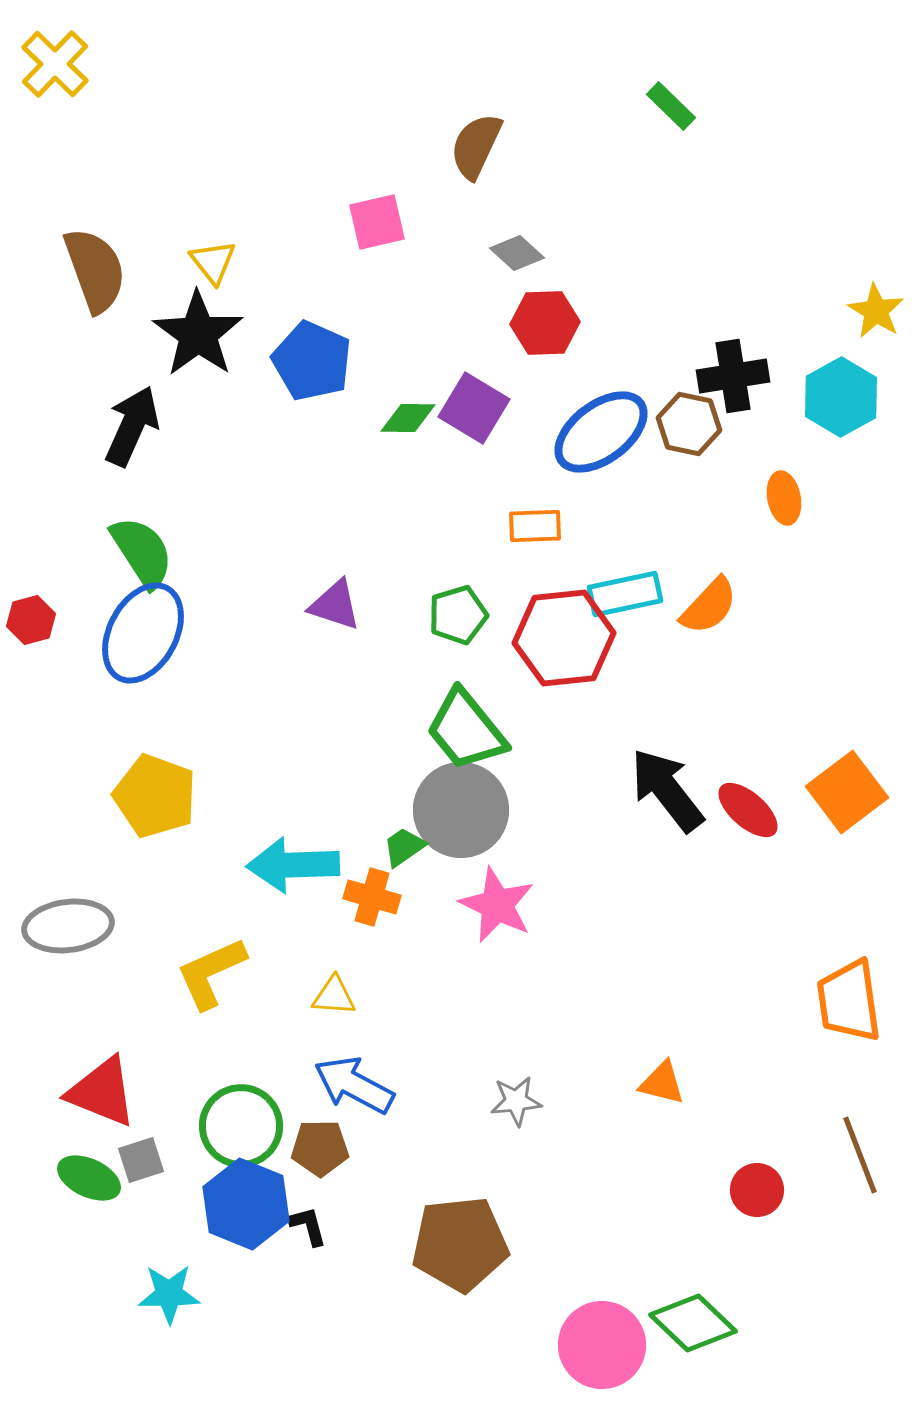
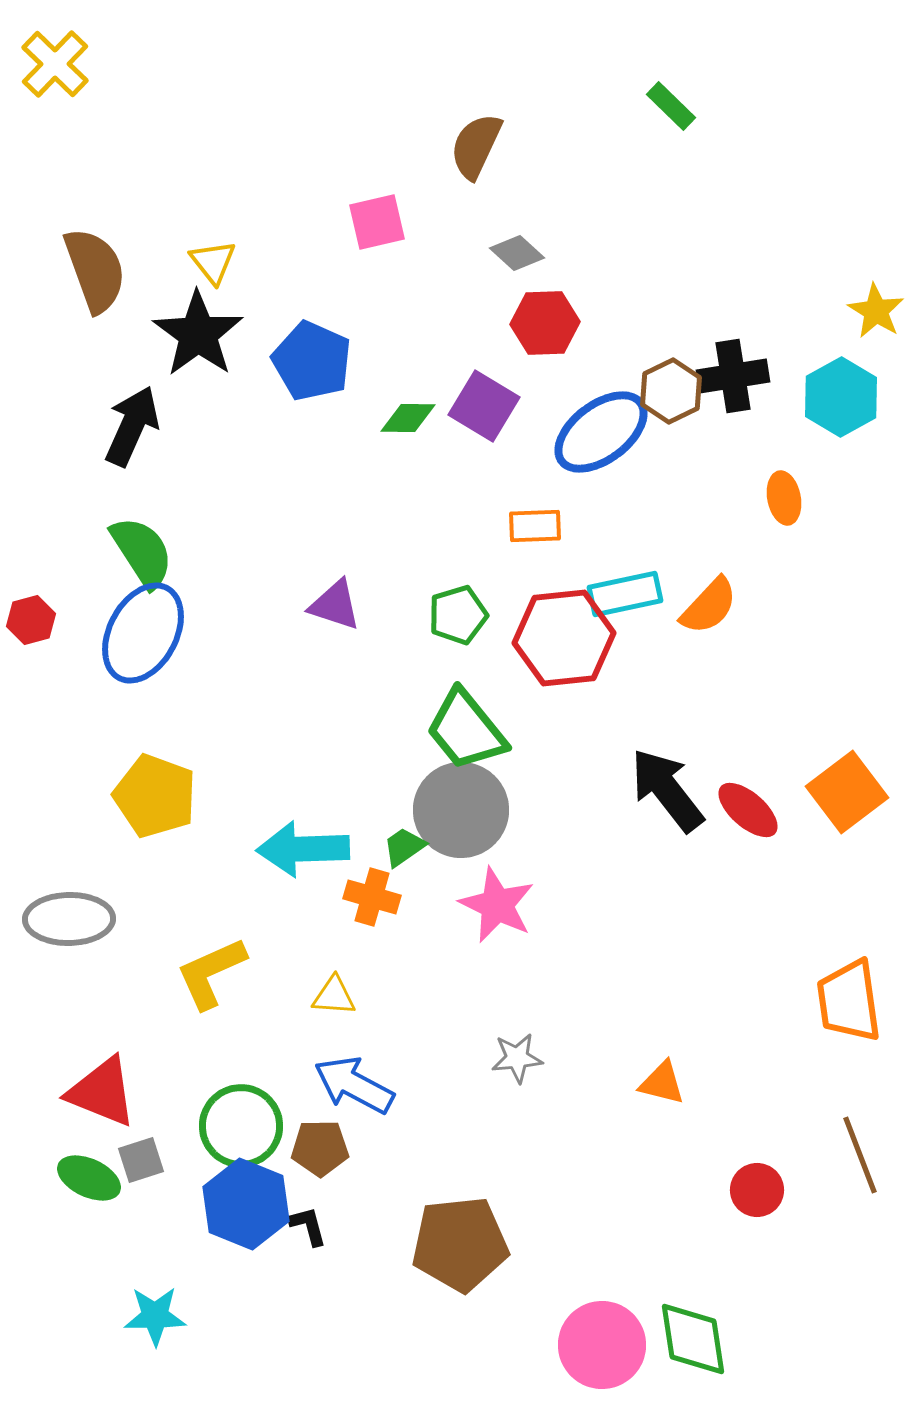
purple square at (474, 408): moved 10 px right, 2 px up
brown hexagon at (689, 424): moved 18 px left, 33 px up; rotated 22 degrees clockwise
cyan arrow at (293, 865): moved 10 px right, 16 px up
gray ellipse at (68, 926): moved 1 px right, 7 px up; rotated 6 degrees clockwise
gray star at (516, 1101): moved 1 px right, 43 px up
cyan star at (169, 1294): moved 14 px left, 22 px down
green diamond at (693, 1323): moved 16 px down; rotated 38 degrees clockwise
